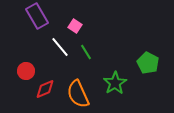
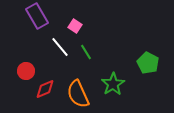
green star: moved 2 px left, 1 px down
